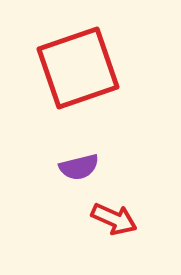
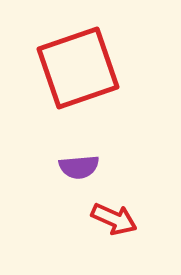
purple semicircle: rotated 9 degrees clockwise
